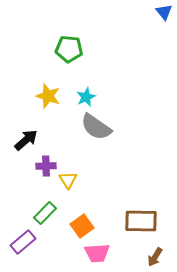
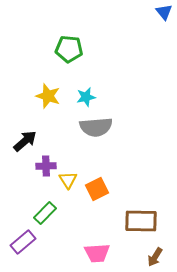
cyan star: rotated 12 degrees clockwise
gray semicircle: rotated 40 degrees counterclockwise
black arrow: moved 1 px left, 1 px down
orange square: moved 15 px right, 37 px up; rotated 10 degrees clockwise
